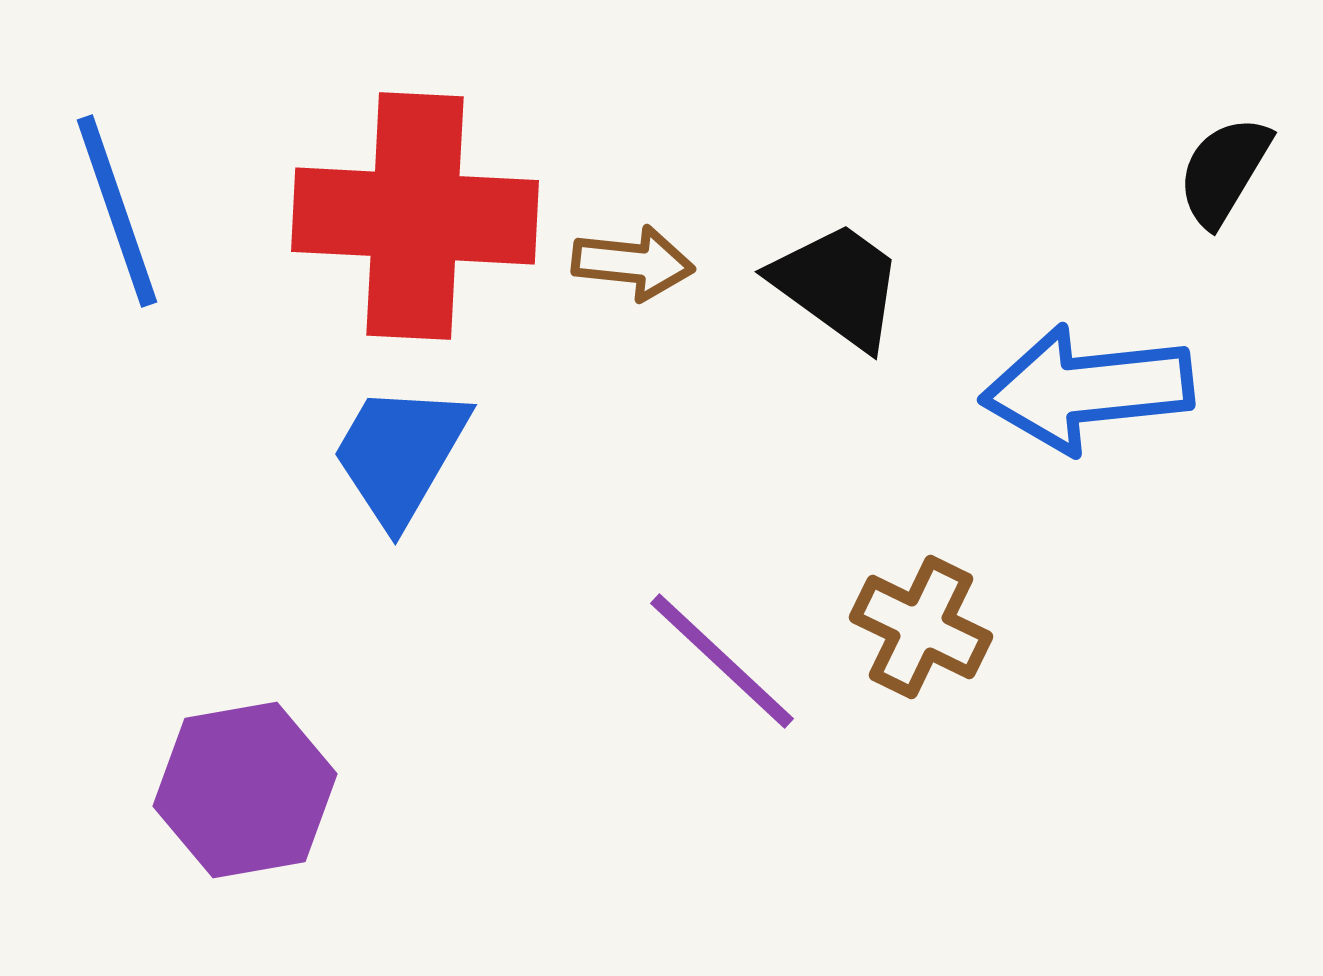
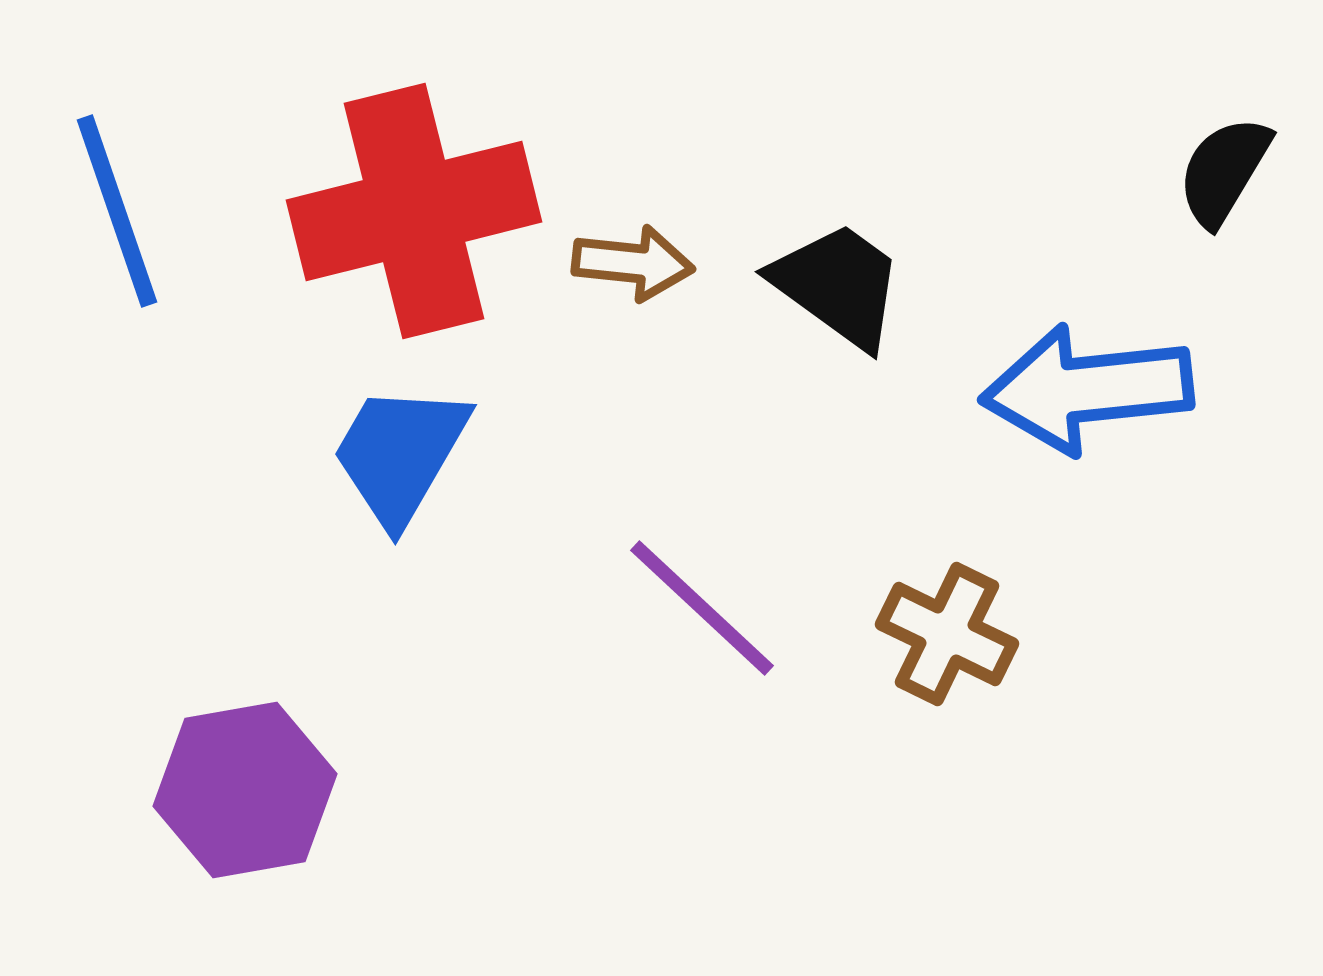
red cross: moved 1 px left, 5 px up; rotated 17 degrees counterclockwise
brown cross: moved 26 px right, 7 px down
purple line: moved 20 px left, 53 px up
